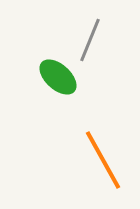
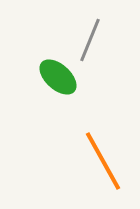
orange line: moved 1 px down
